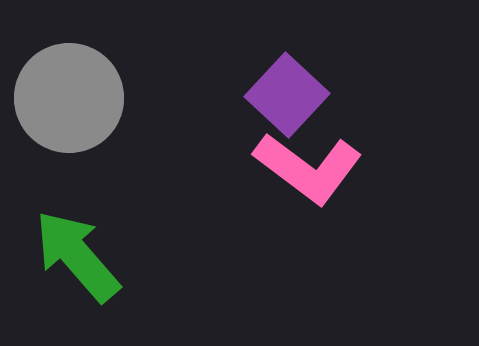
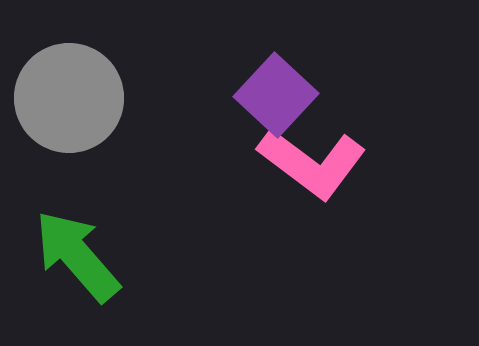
purple square: moved 11 px left
pink L-shape: moved 4 px right, 5 px up
